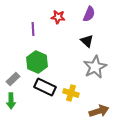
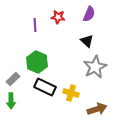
purple line: moved 2 px right, 4 px up
brown arrow: moved 2 px left, 2 px up
